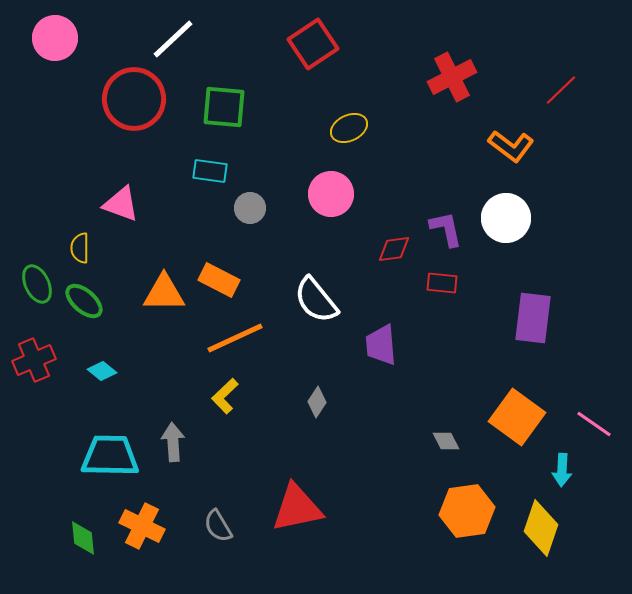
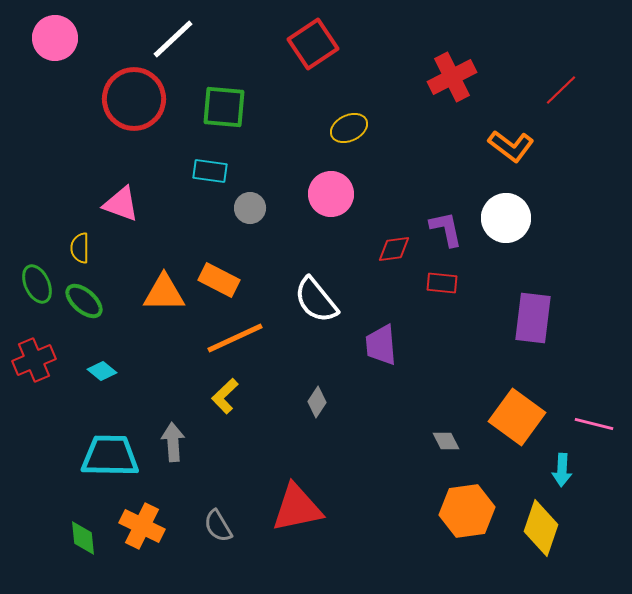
pink line at (594, 424): rotated 21 degrees counterclockwise
